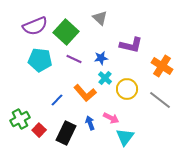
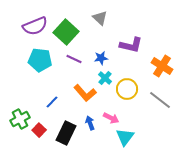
blue line: moved 5 px left, 2 px down
